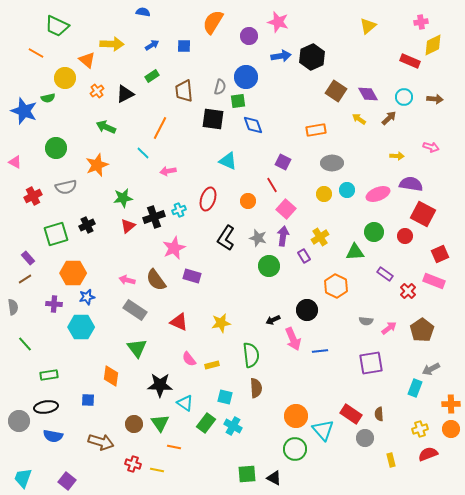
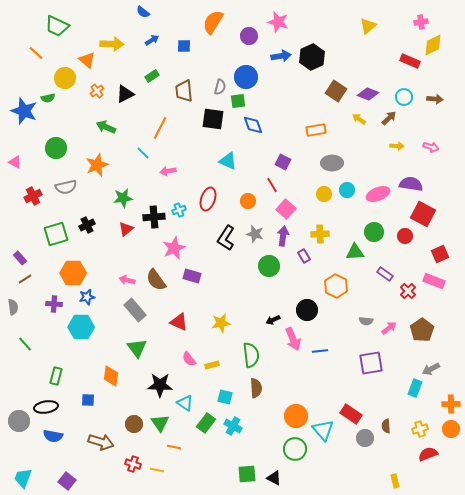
blue semicircle at (143, 12): rotated 152 degrees counterclockwise
blue arrow at (152, 45): moved 5 px up
orange line at (36, 53): rotated 14 degrees clockwise
purple diamond at (368, 94): rotated 40 degrees counterclockwise
yellow arrow at (397, 156): moved 10 px up
black cross at (154, 217): rotated 15 degrees clockwise
red triangle at (128, 226): moved 2 px left, 3 px down
yellow cross at (320, 237): moved 3 px up; rotated 30 degrees clockwise
gray star at (258, 238): moved 3 px left, 4 px up
purple rectangle at (28, 258): moved 8 px left
gray rectangle at (135, 310): rotated 15 degrees clockwise
green rectangle at (49, 375): moved 7 px right, 1 px down; rotated 66 degrees counterclockwise
brown semicircle at (379, 414): moved 7 px right, 12 px down
yellow rectangle at (391, 460): moved 4 px right, 21 px down
